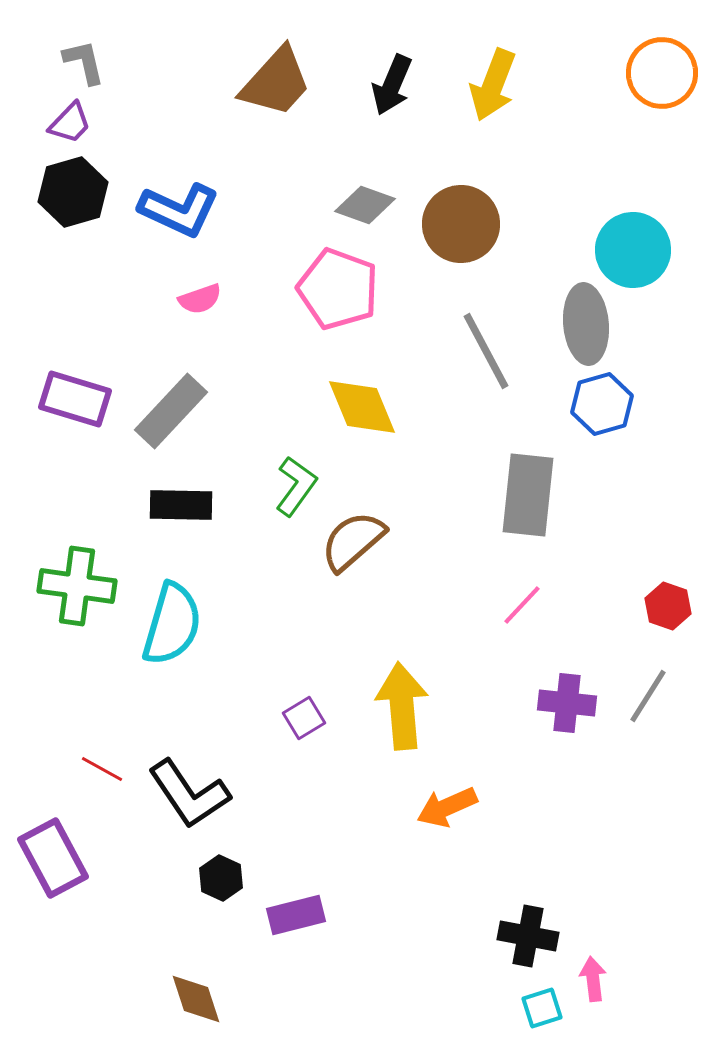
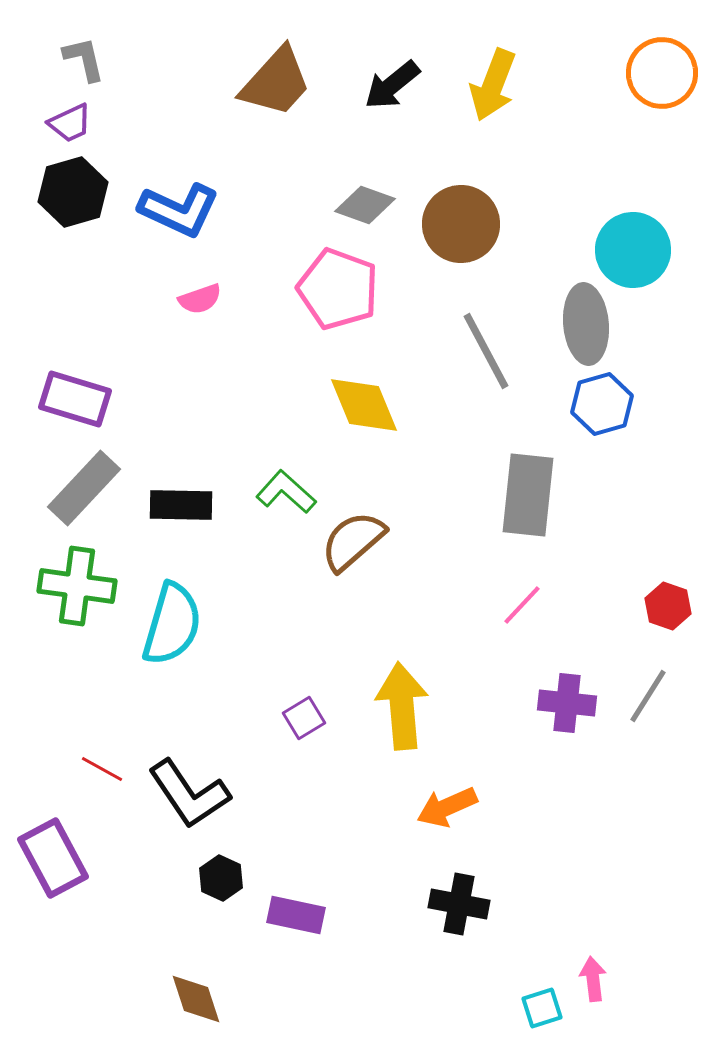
gray L-shape at (84, 62): moved 3 px up
black arrow at (392, 85): rotated 28 degrees clockwise
purple trapezoid at (70, 123): rotated 21 degrees clockwise
yellow diamond at (362, 407): moved 2 px right, 2 px up
gray rectangle at (171, 411): moved 87 px left, 77 px down
green L-shape at (296, 486): moved 10 px left, 6 px down; rotated 84 degrees counterclockwise
purple rectangle at (296, 915): rotated 26 degrees clockwise
black cross at (528, 936): moved 69 px left, 32 px up
